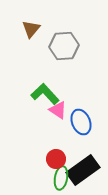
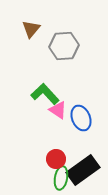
blue ellipse: moved 4 px up
